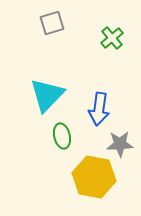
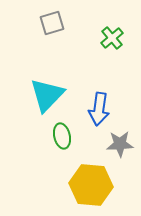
yellow hexagon: moved 3 px left, 8 px down; rotated 6 degrees counterclockwise
